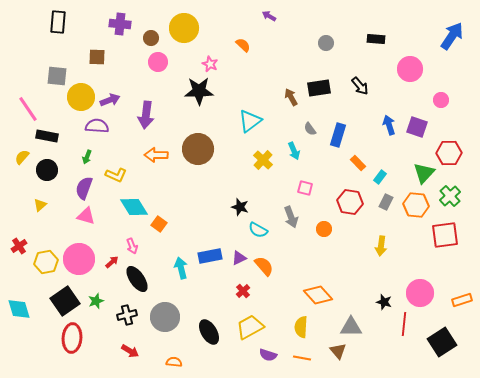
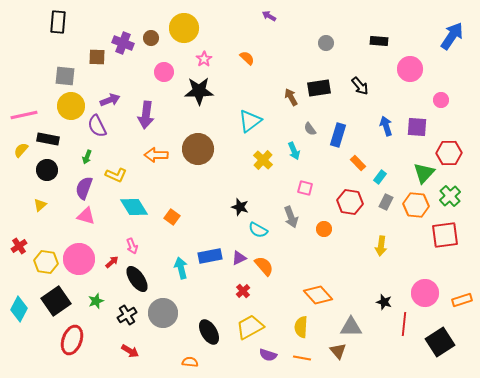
purple cross at (120, 24): moved 3 px right, 19 px down; rotated 15 degrees clockwise
black rectangle at (376, 39): moved 3 px right, 2 px down
orange semicircle at (243, 45): moved 4 px right, 13 px down
pink circle at (158, 62): moved 6 px right, 10 px down
pink star at (210, 64): moved 6 px left, 5 px up; rotated 14 degrees clockwise
gray square at (57, 76): moved 8 px right
yellow circle at (81, 97): moved 10 px left, 9 px down
pink line at (28, 109): moved 4 px left, 6 px down; rotated 68 degrees counterclockwise
blue arrow at (389, 125): moved 3 px left, 1 px down
purple semicircle at (97, 126): rotated 120 degrees counterclockwise
purple square at (417, 127): rotated 15 degrees counterclockwise
black rectangle at (47, 136): moved 1 px right, 3 px down
yellow semicircle at (22, 157): moved 1 px left, 7 px up
orange square at (159, 224): moved 13 px right, 7 px up
yellow hexagon at (46, 262): rotated 20 degrees clockwise
pink circle at (420, 293): moved 5 px right
black square at (65, 301): moved 9 px left
cyan diamond at (19, 309): rotated 45 degrees clockwise
black cross at (127, 315): rotated 18 degrees counterclockwise
gray circle at (165, 317): moved 2 px left, 4 px up
red ellipse at (72, 338): moved 2 px down; rotated 16 degrees clockwise
black square at (442, 342): moved 2 px left
orange semicircle at (174, 362): moved 16 px right
